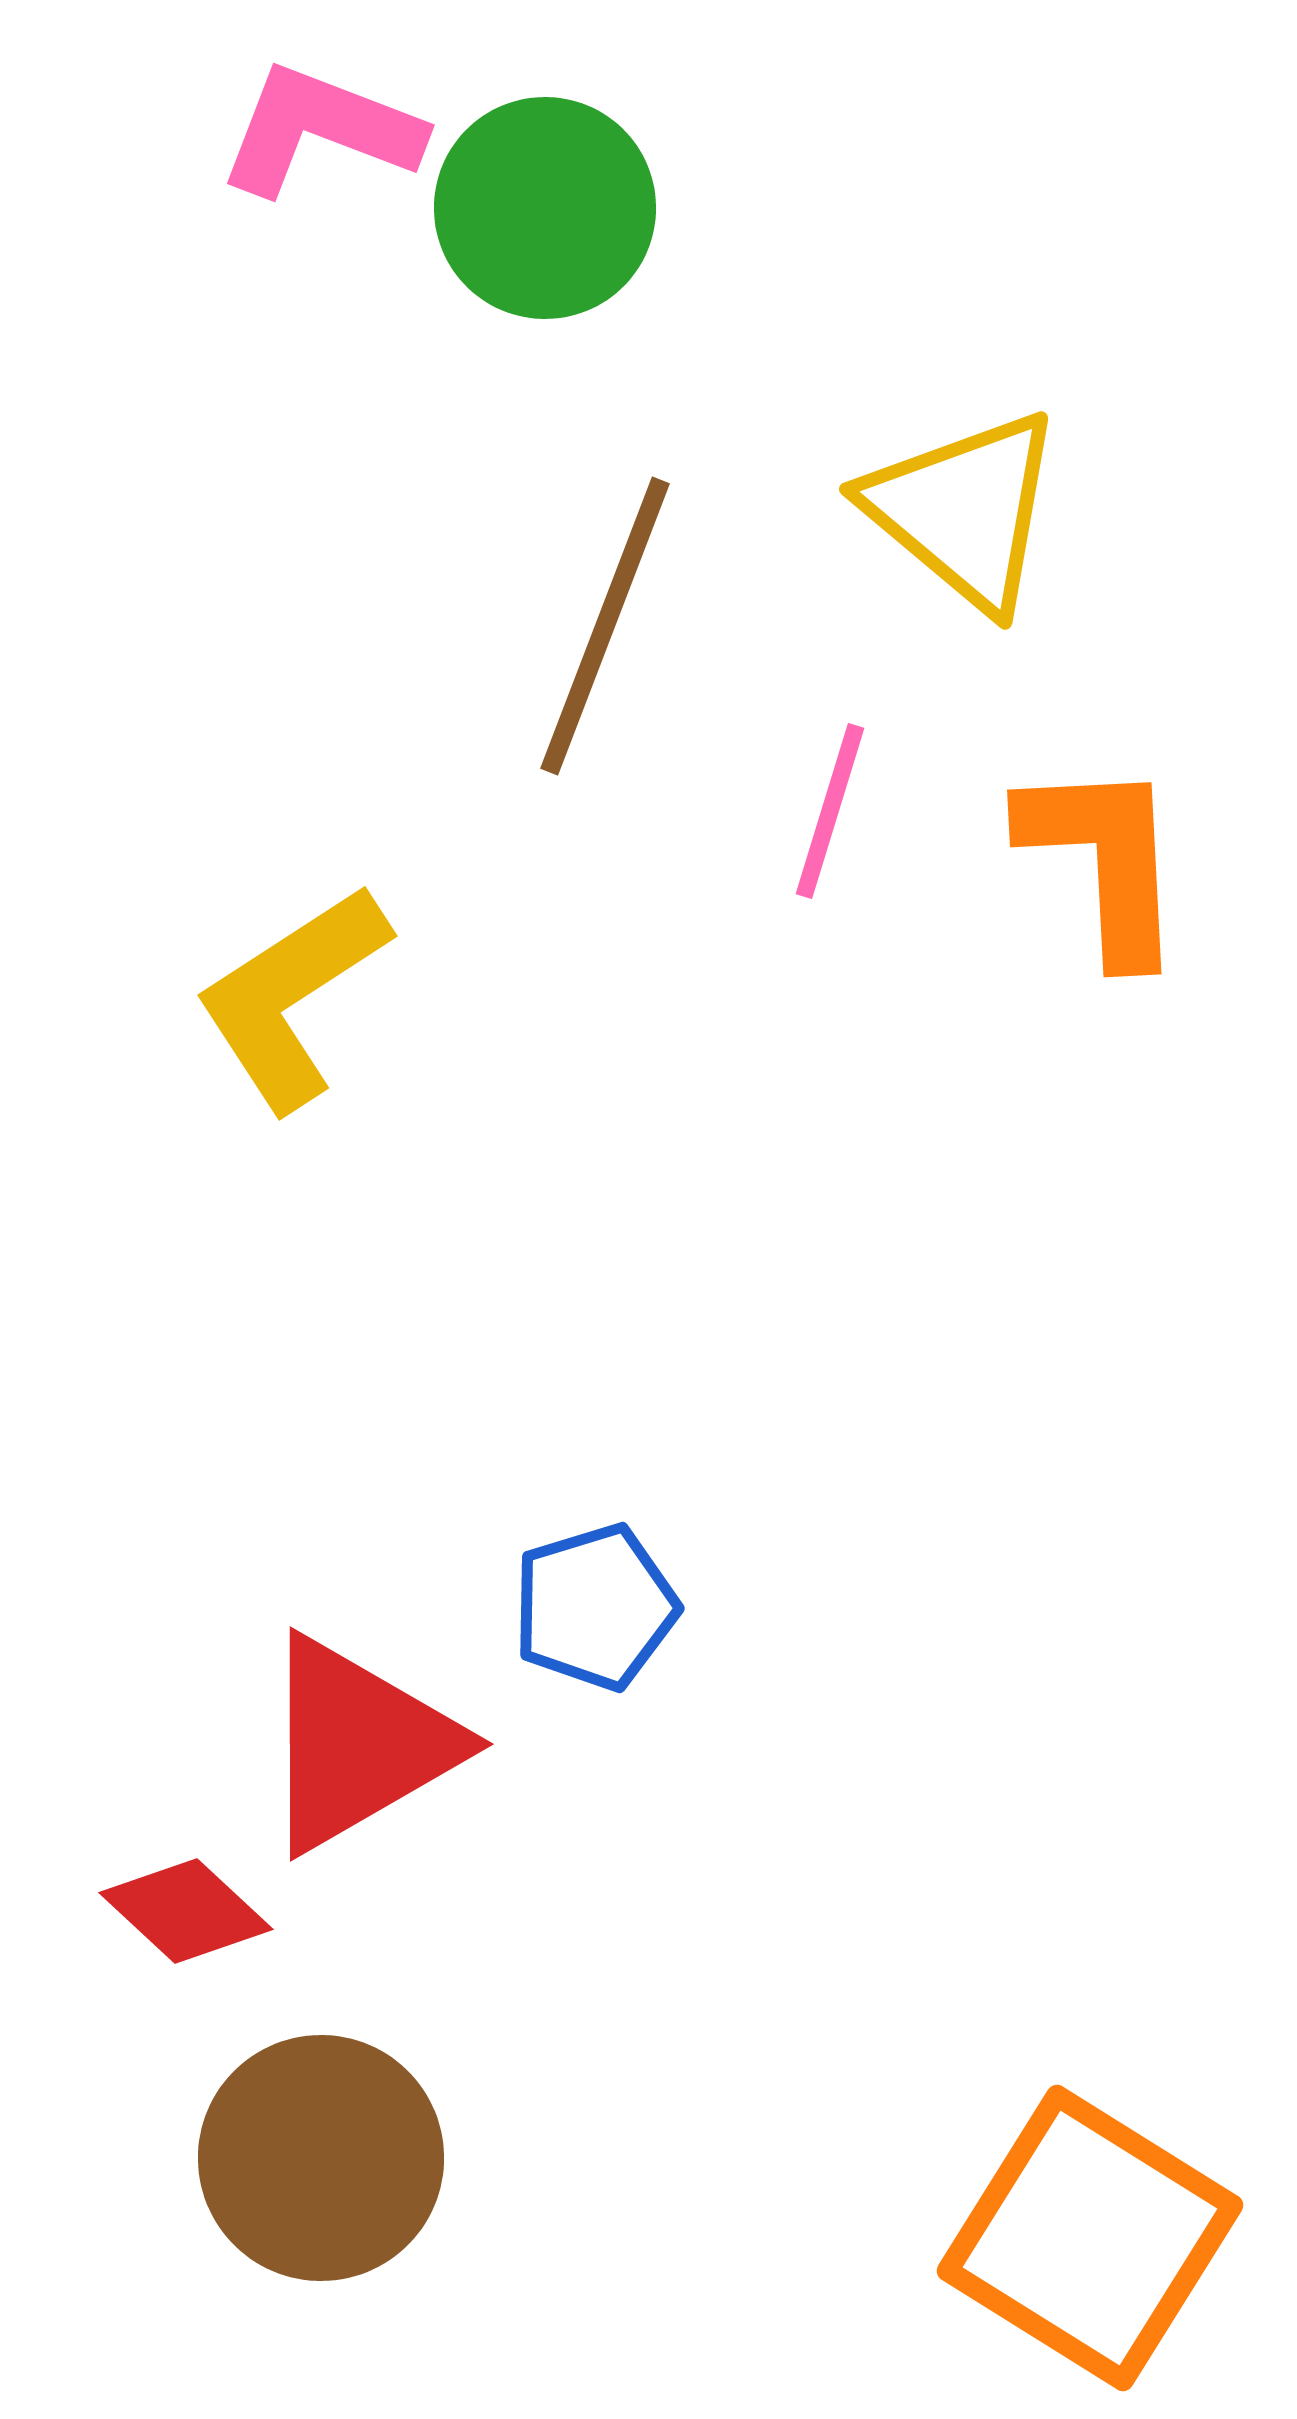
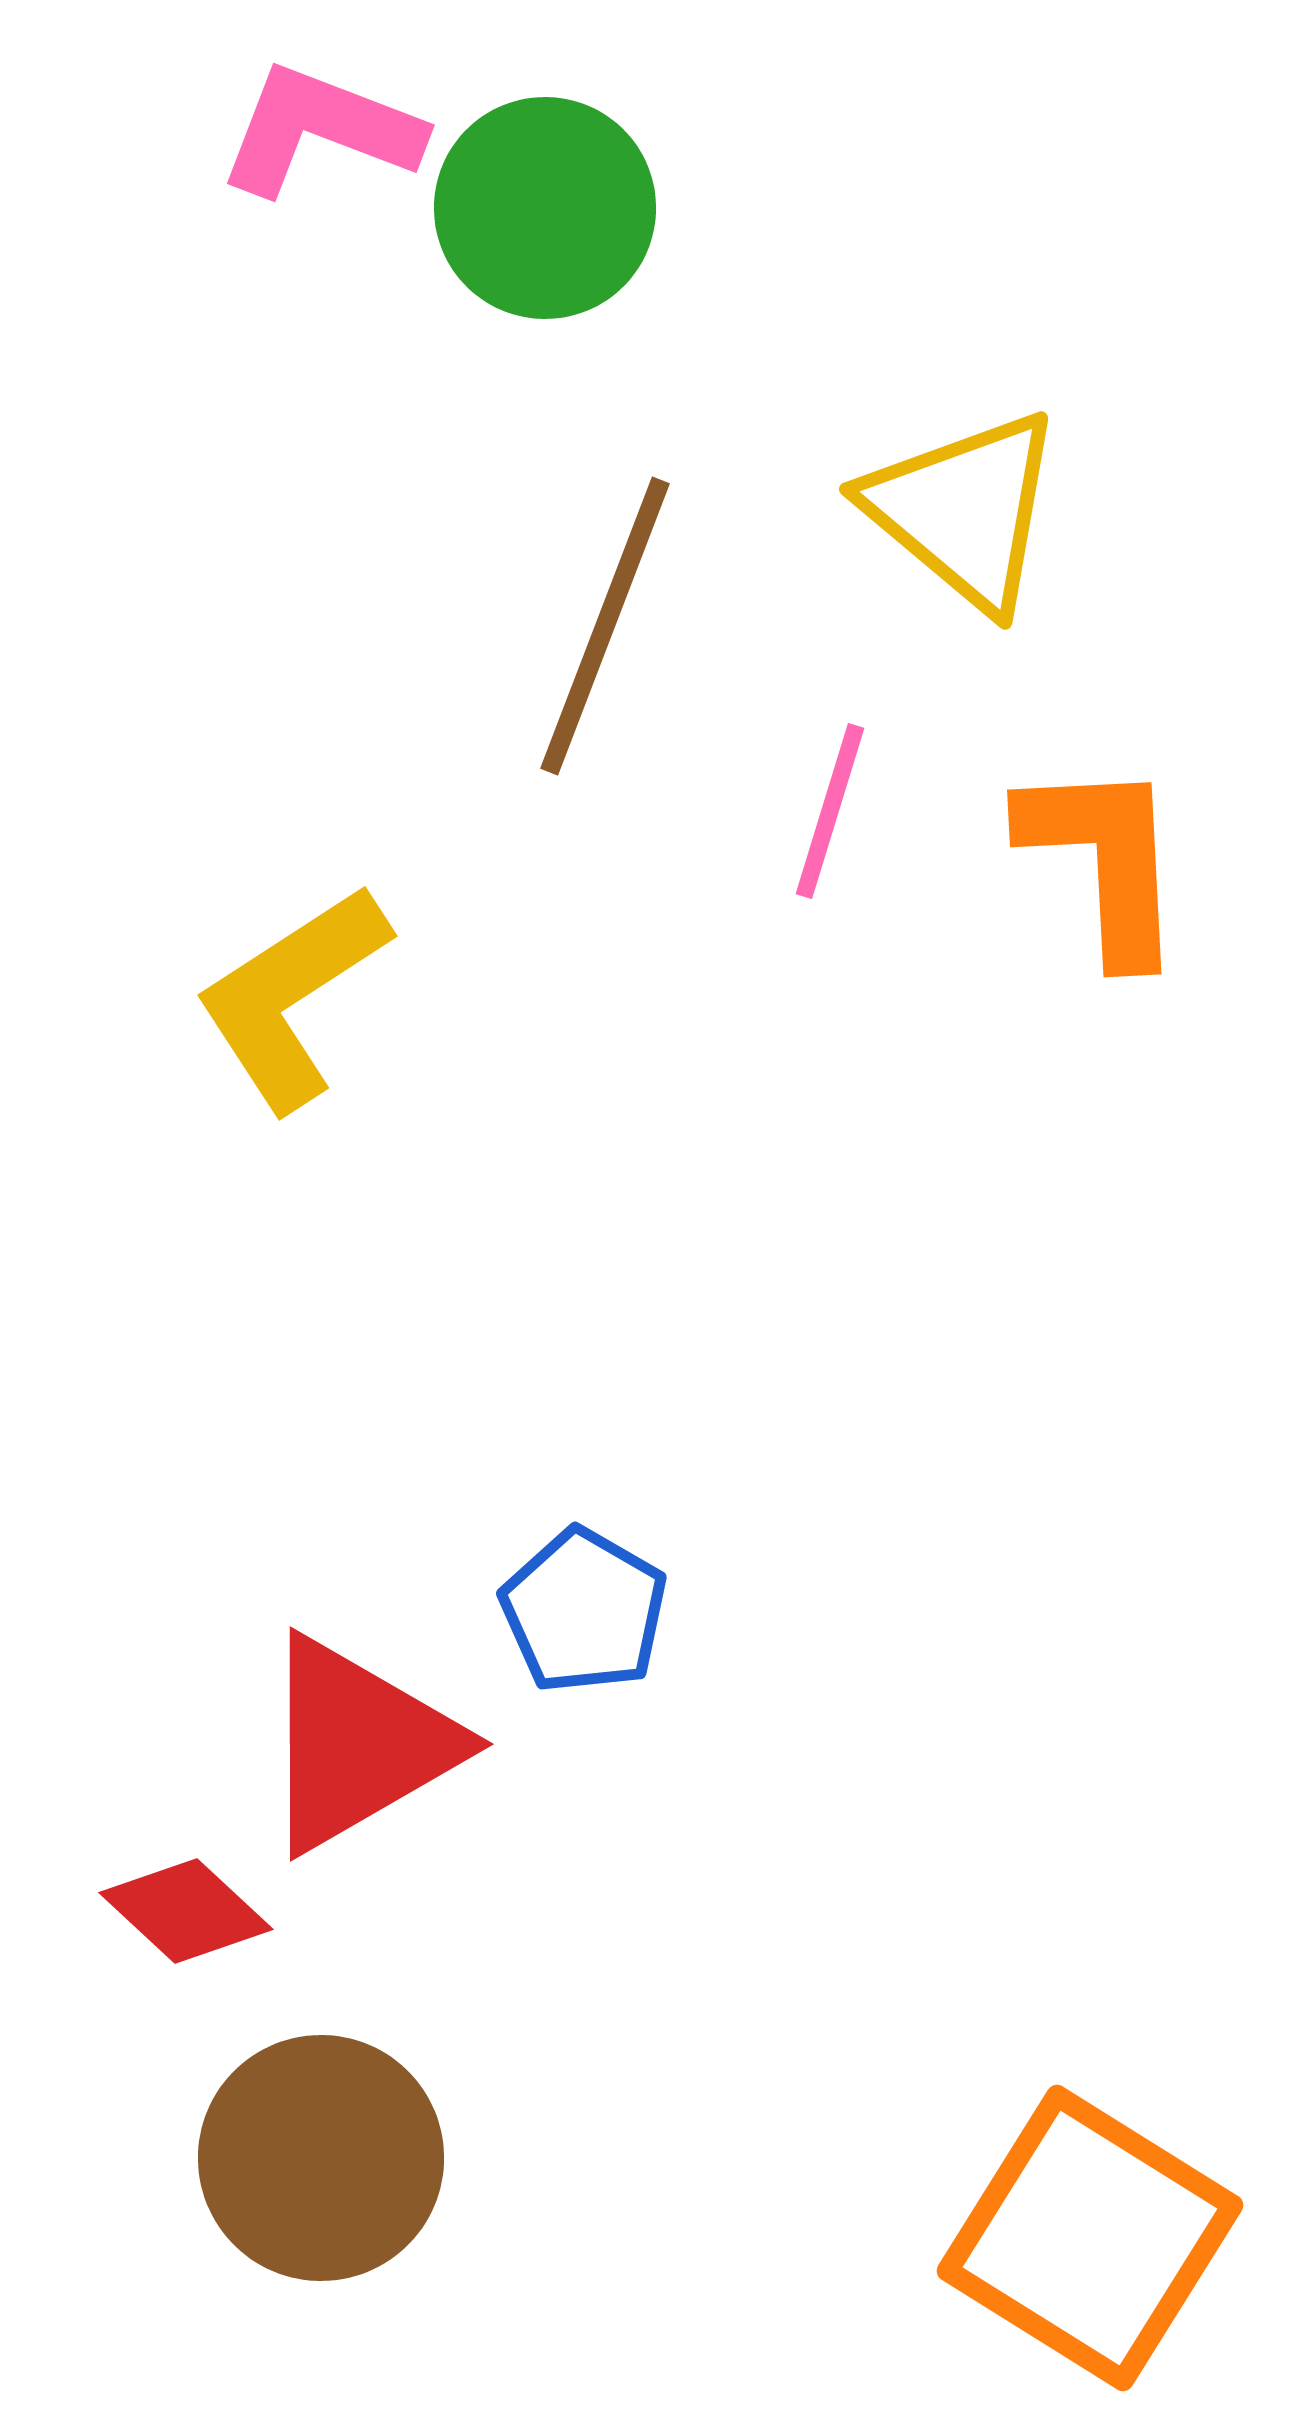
blue pentagon: moved 11 px left, 4 px down; rotated 25 degrees counterclockwise
